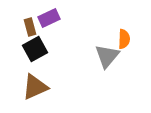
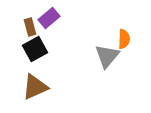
purple rectangle: rotated 15 degrees counterclockwise
